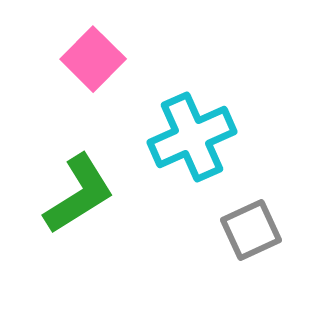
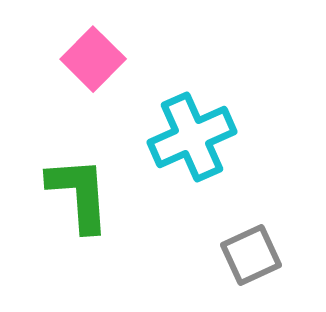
green L-shape: rotated 62 degrees counterclockwise
gray square: moved 25 px down
